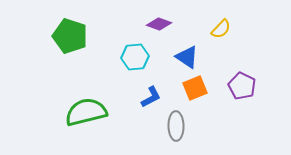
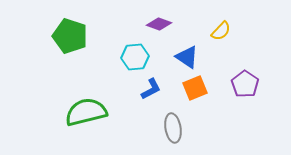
yellow semicircle: moved 2 px down
purple pentagon: moved 3 px right, 2 px up; rotated 8 degrees clockwise
blue L-shape: moved 8 px up
gray ellipse: moved 3 px left, 2 px down; rotated 8 degrees counterclockwise
